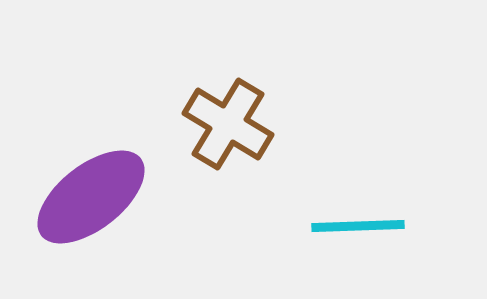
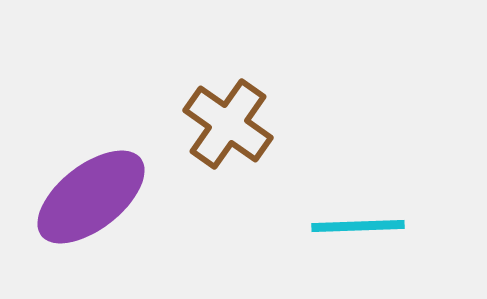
brown cross: rotated 4 degrees clockwise
